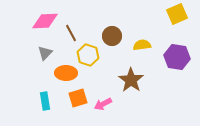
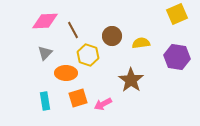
brown line: moved 2 px right, 3 px up
yellow semicircle: moved 1 px left, 2 px up
